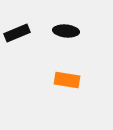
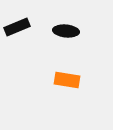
black rectangle: moved 6 px up
